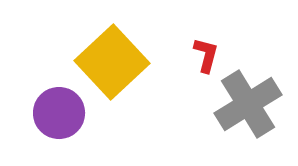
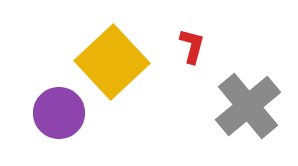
red L-shape: moved 14 px left, 9 px up
gray cross: moved 2 px down; rotated 8 degrees counterclockwise
